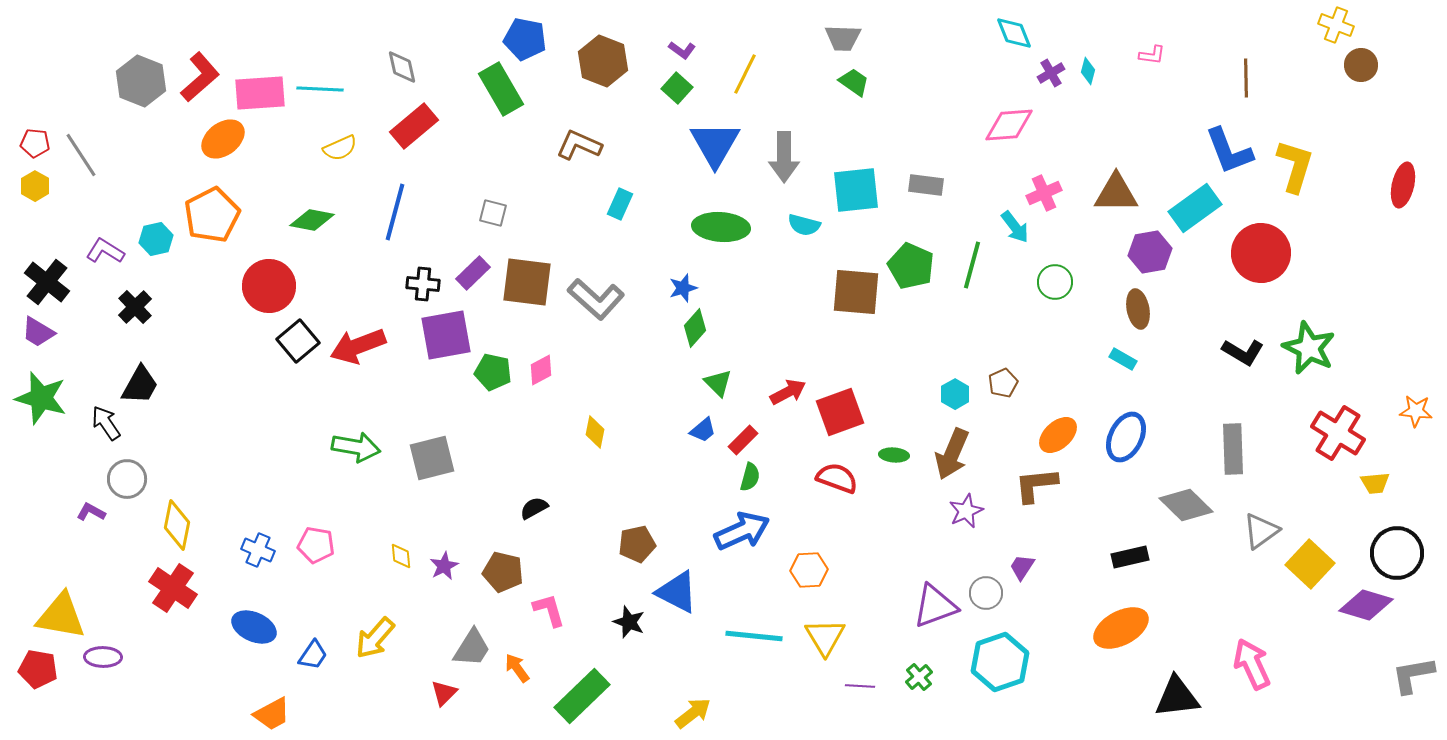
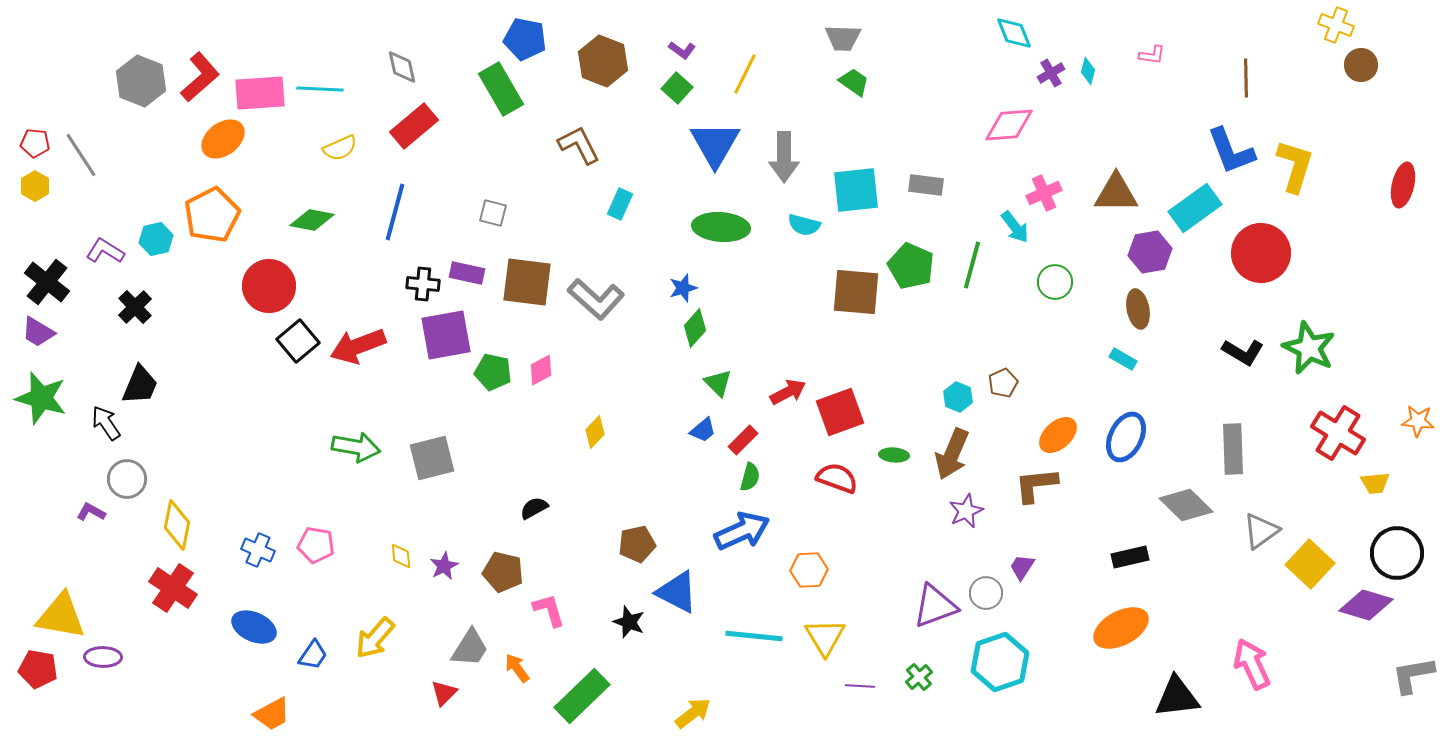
brown L-shape at (579, 145): rotated 39 degrees clockwise
blue L-shape at (1229, 151): moved 2 px right
purple rectangle at (473, 273): moved 6 px left; rotated 56 degrees clockwise
black trapezoid at (140, 385): rotated 6 degrees counterclockwise
cyan hexagon at (955, 394): moved 3 px right, 3 px down; rotated 8 degrees counterclockwise
orange star at (1416, 411): moved 2 px right, 10 px down
yellow diamond at (595, 432): rotated 32 degrees clockwise
gray trapezoid at (472, 648): moved 2 px left
